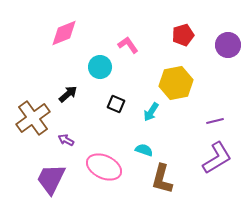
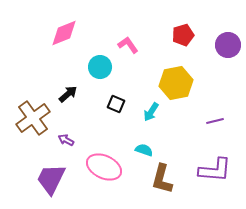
purple L-shape: moved 2 px left, 12 px down; rotated 36 degrees clockwise
